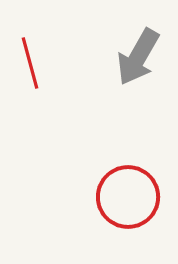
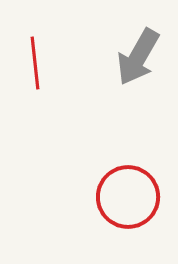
red line: moved 5 px right; rotated 9 degrees clockwise
